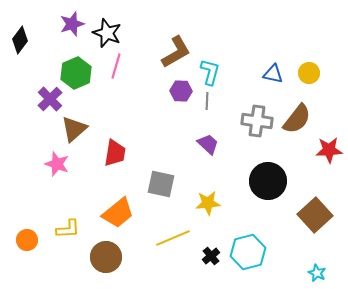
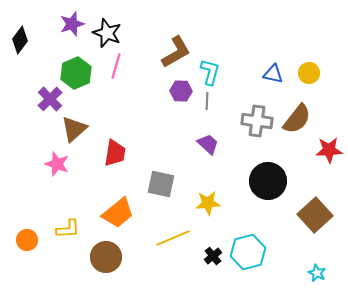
black cross: moved 2 px right
